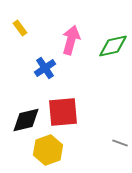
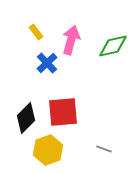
yellow rectangle: moved 16 px right, 4 px down
blue cross: moved 2 px right, 5 px up; rotated 10 degrees counterclockwise
black diamond: moved 2 px up; rotated 32 degrees counterclockwise
gray line: moved 16 px left, 6 px down
